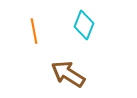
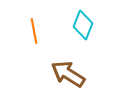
cyan diamond: moved 1 px left
